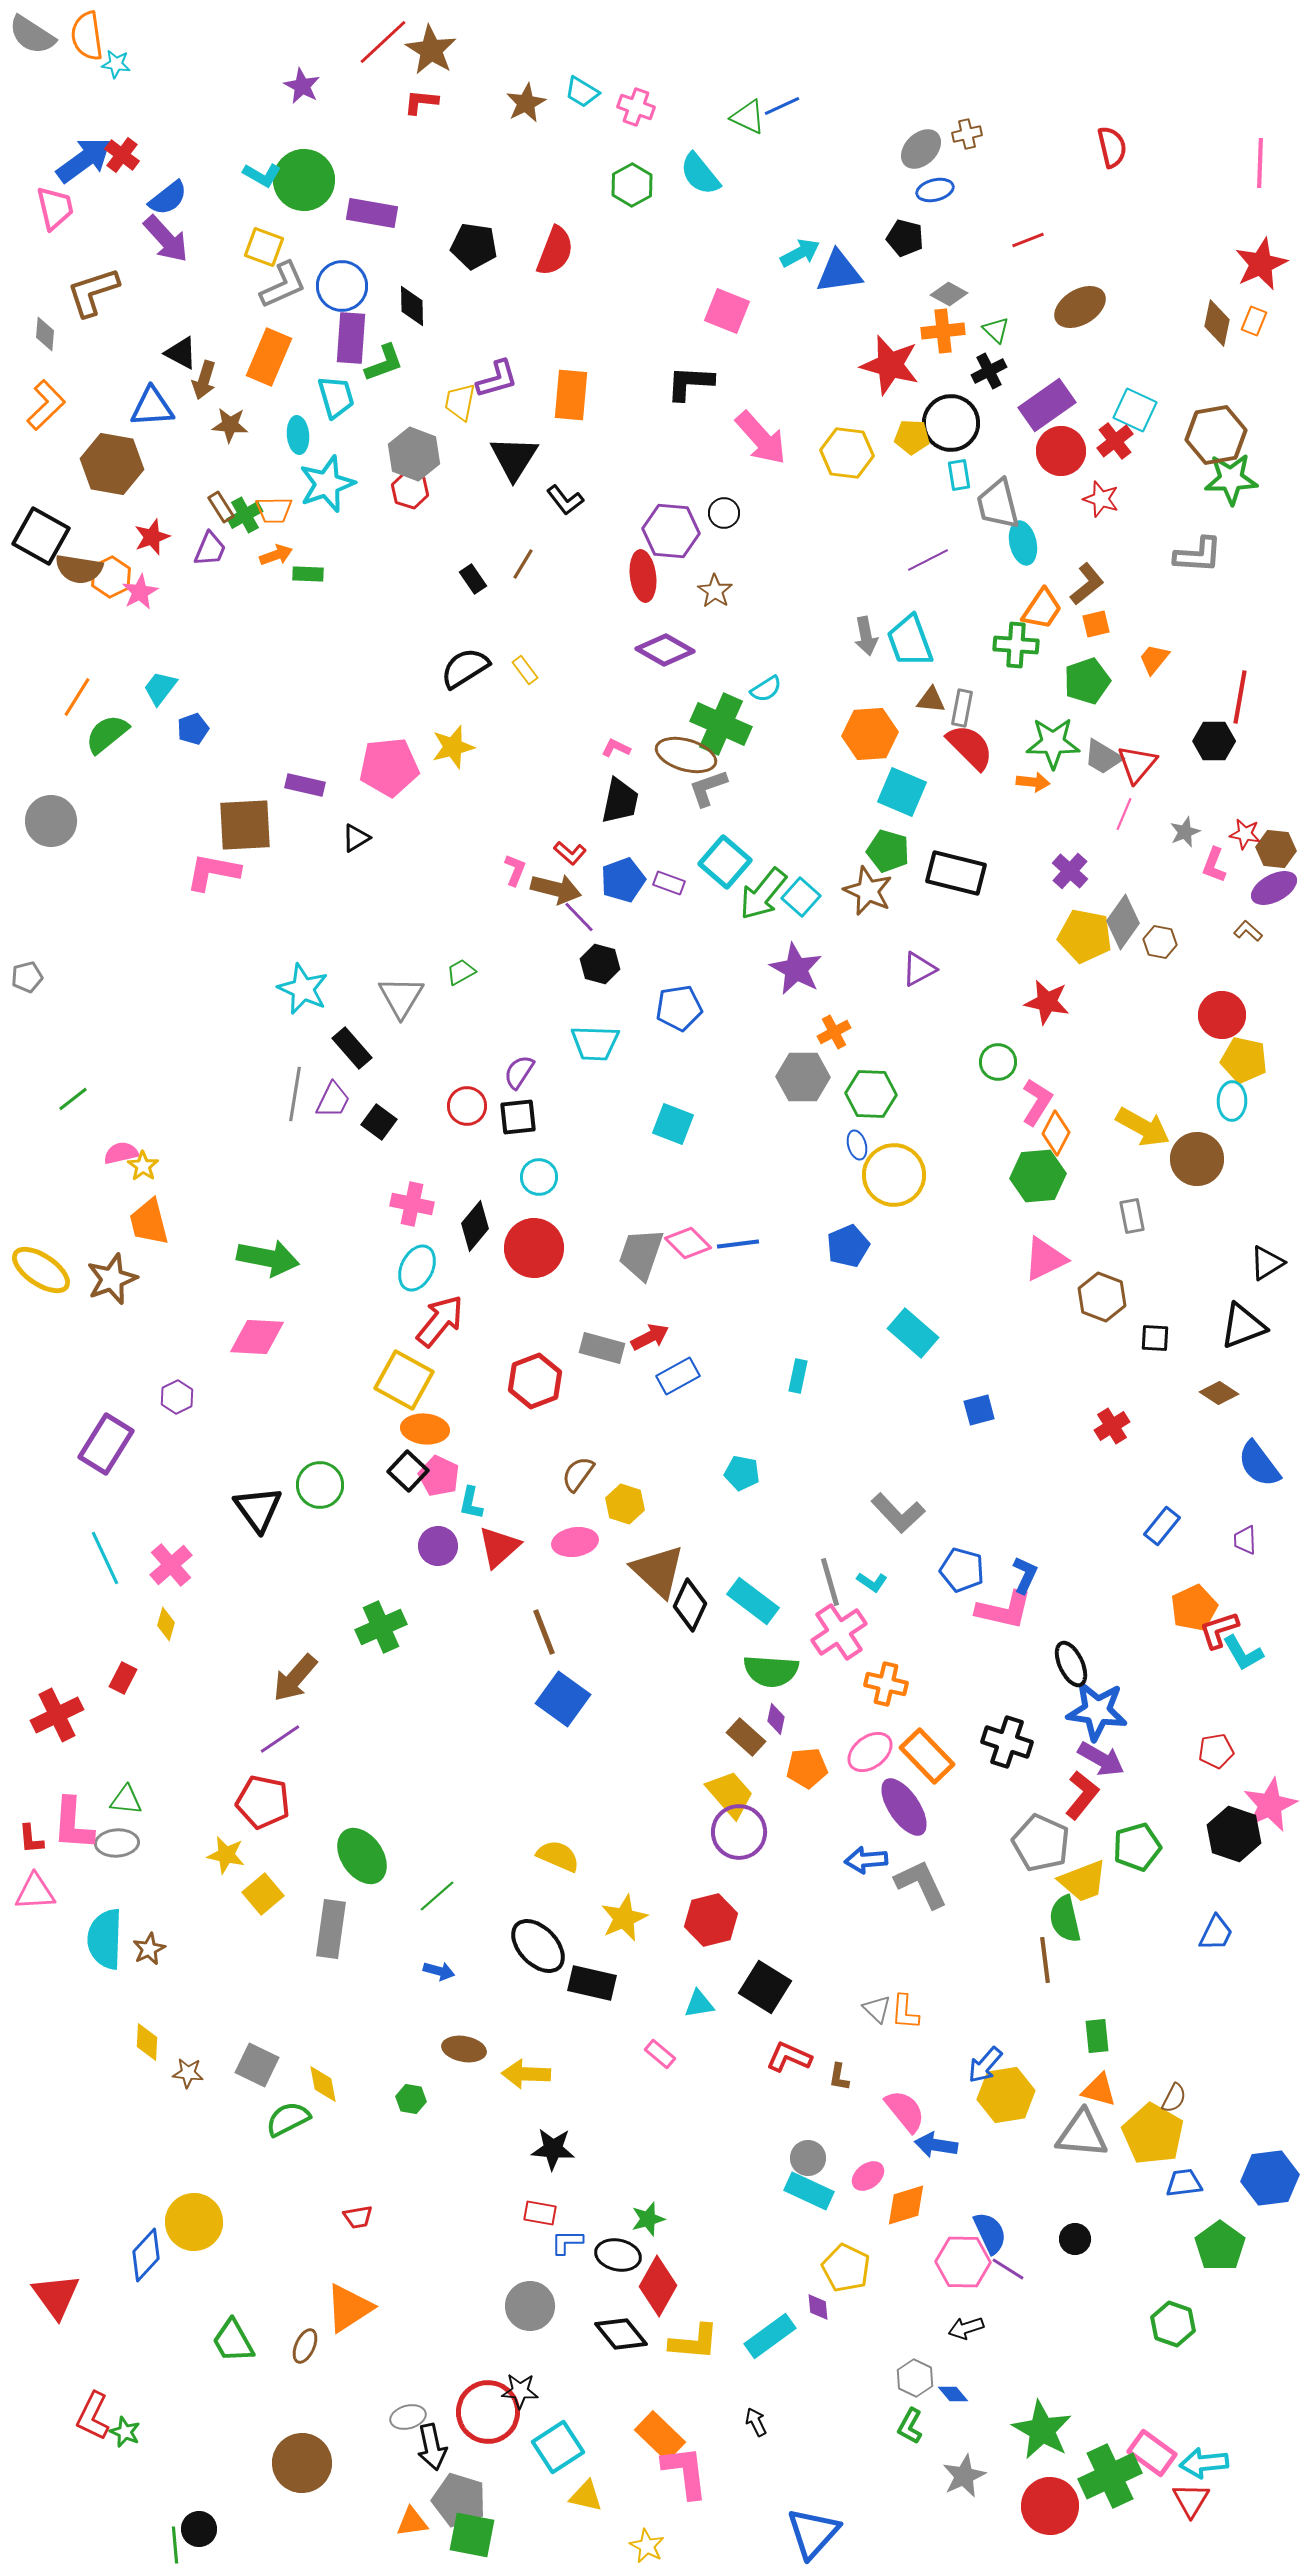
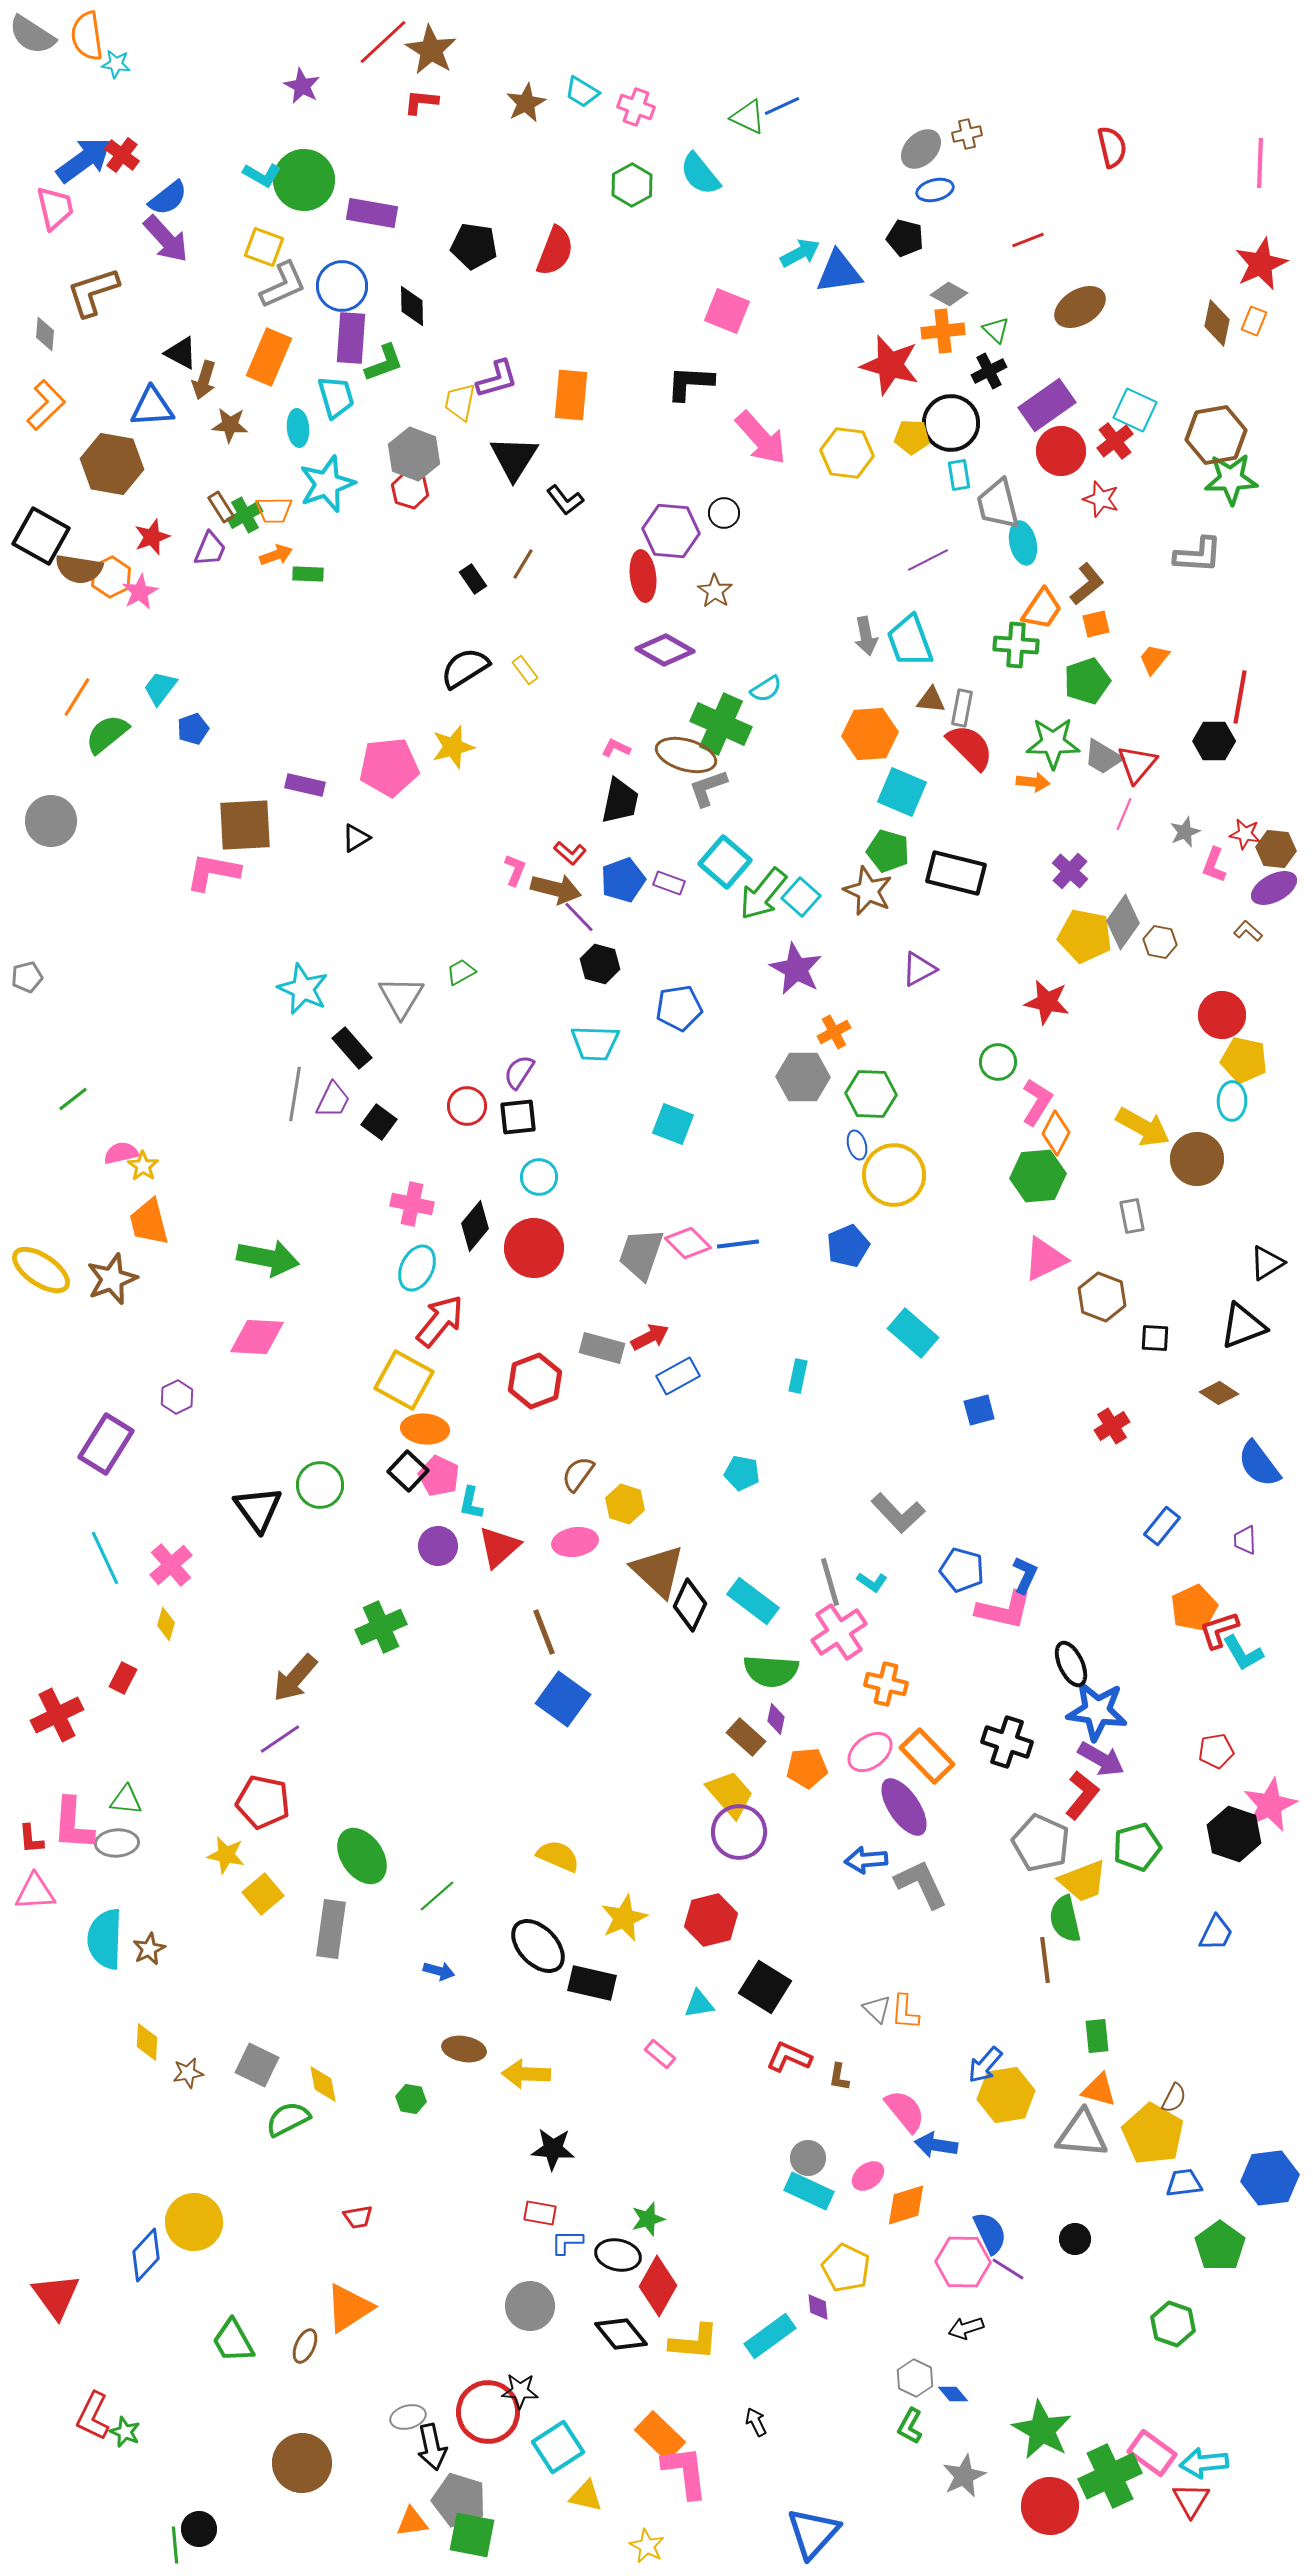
cyan ellipse at (298, 435): moved 7 px up
brown star at (188, 2073): rotated 16 degrees counterclockwise
